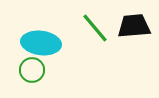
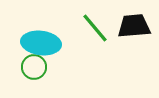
green circle: moved 2 px right, 3 px up
